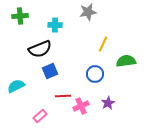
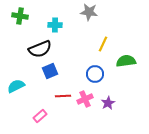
gray star: moved 1 px right; rotated 18 degrees clockwise
green cross: rotated 14 degrees clockwise
pink cross: moved 4 px right, 7 px up
